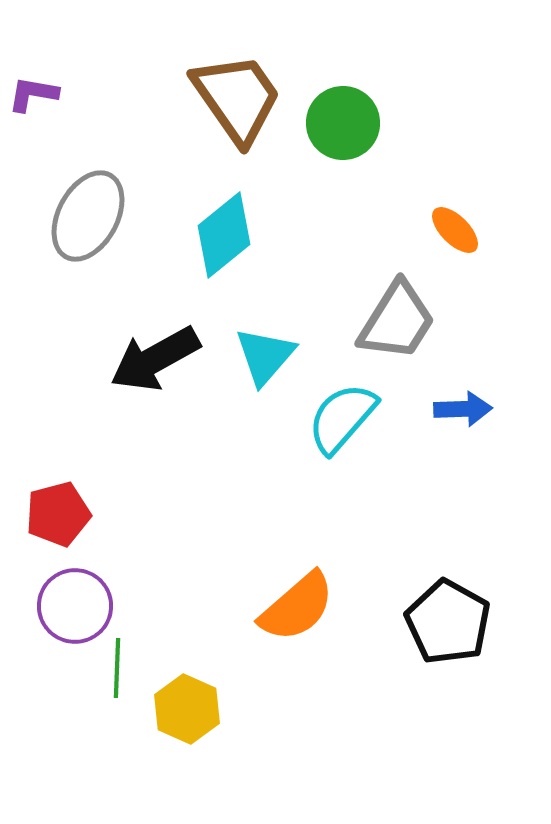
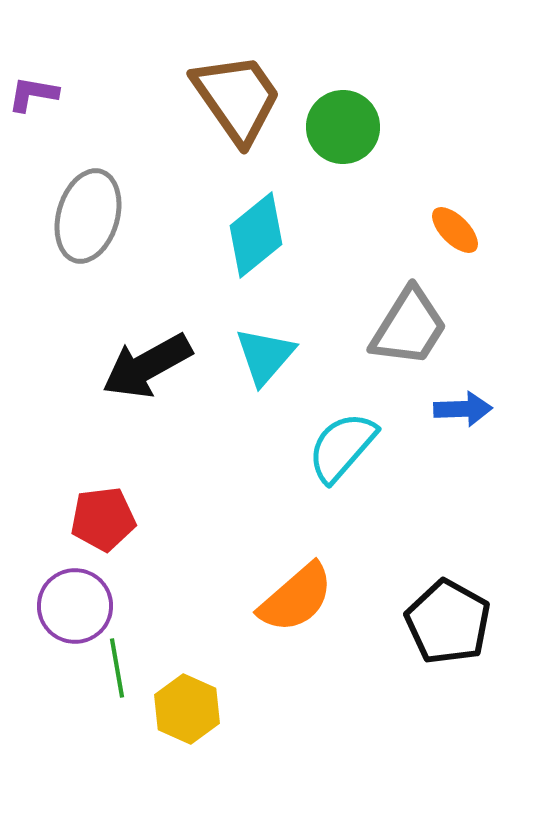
green circle: moved 4 px down
gray ellipse: rotated 12 degrees counterclockwise
cyan diamond: moved 32 px right
gray trapezoid: moved 12 px right, 6 px down
black arrow: moved 8 px left, 7 px down
cyan semicircle: moved 29 px down
red pentagon: moved 45 px right, 5 px down; rotated 8 degrees clockwise
orange semicircle: moved 1 px left, 9 px up
green line: rotated 12 degrees counterclockwise
